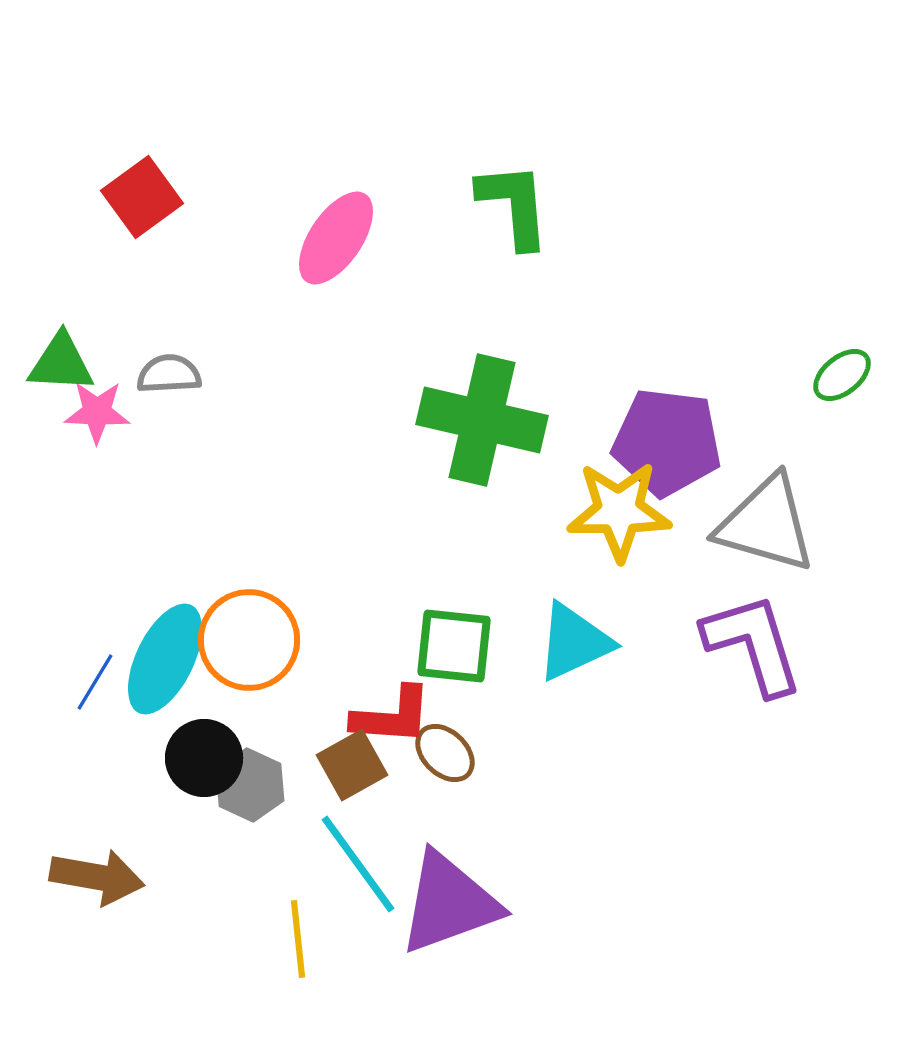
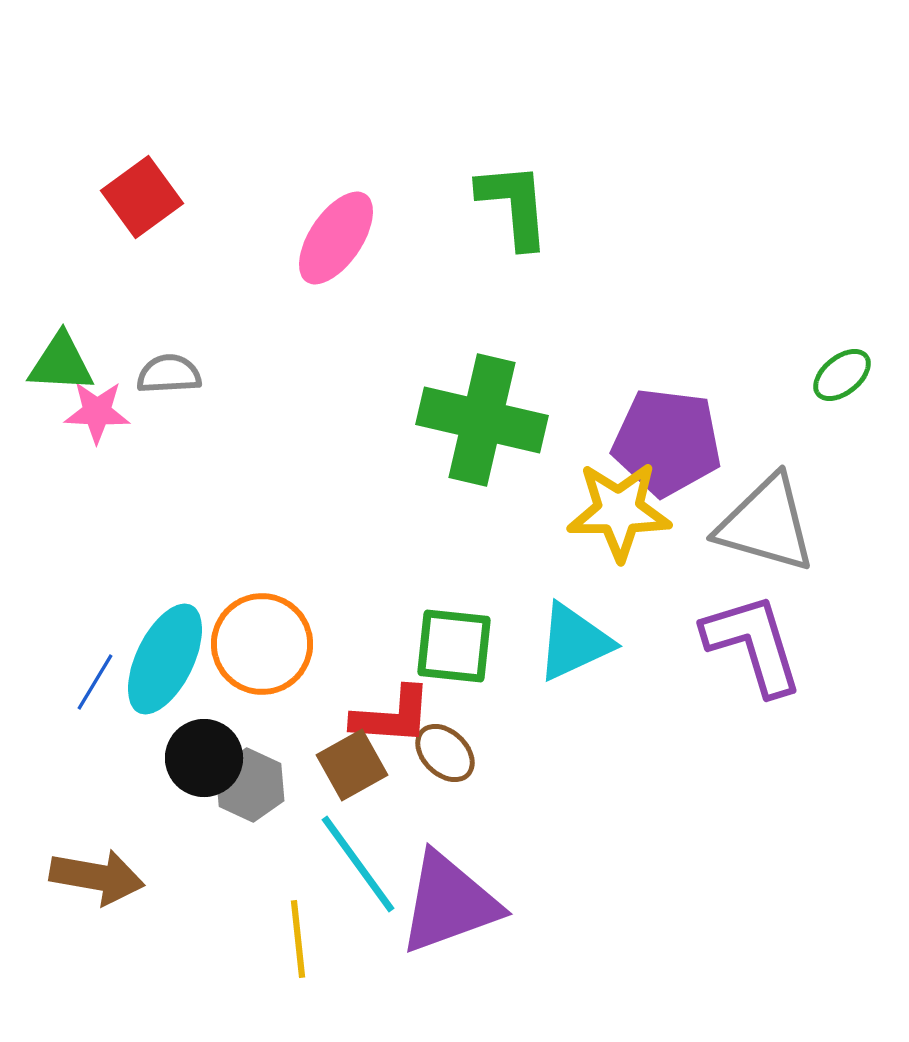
orange circle: moved 13 px right, 4 px down
